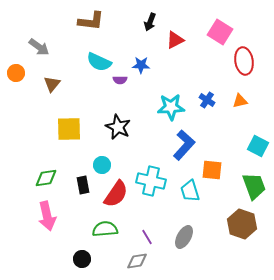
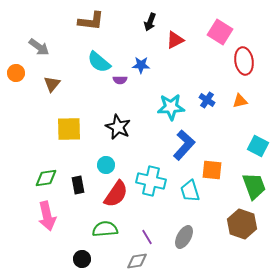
cyan semicircle: rotated 15 degrees clockwise
cyan circle: moved 4 px right
black rectangle: moved 5 px left
